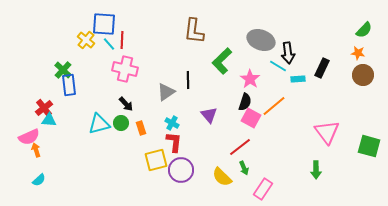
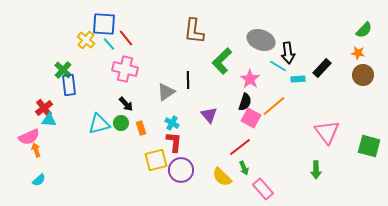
red line at (122, 40): moved 4 px right, 2 px up; rotated 42 degrees counterclockwise
black rectangle at (322, 68): rotated 18 degrees clockwise
pink rectangle at (263, 189): rotated 75 degrees counterclockwise
